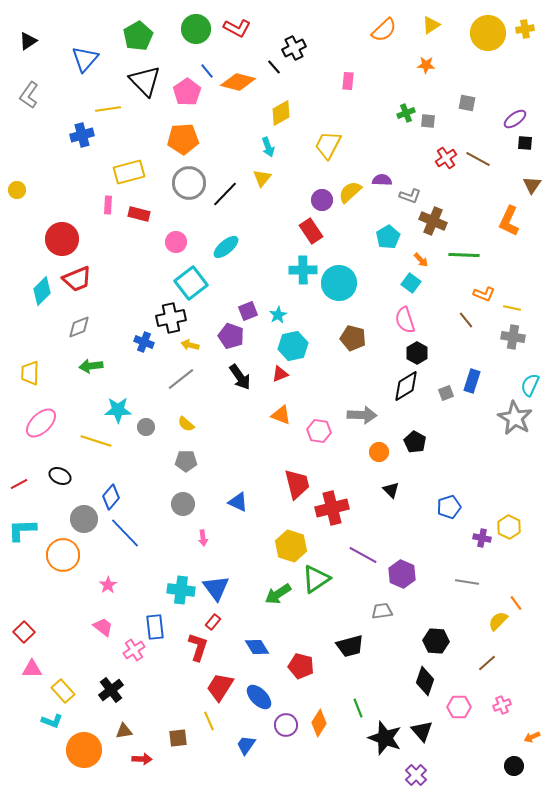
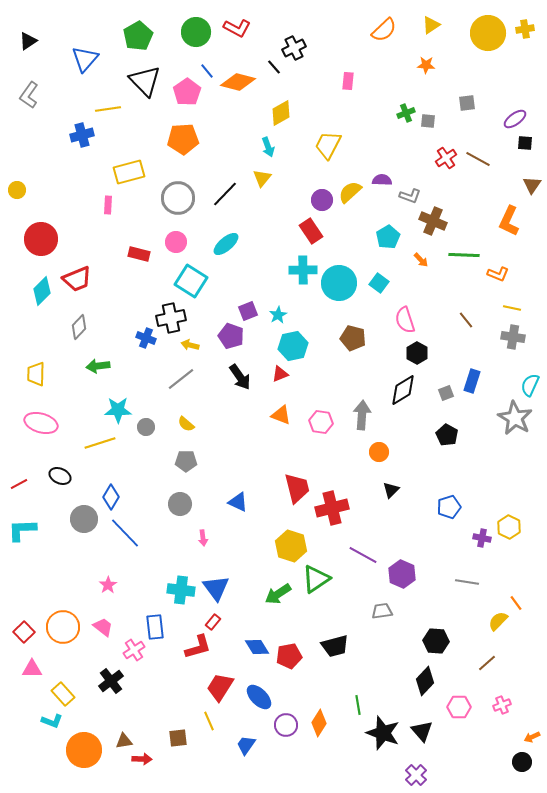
green circle at (196, 29): moved 3 px down
gray square at (467, 103): rotated 18 degrees counterclockwise
gray circle at (189, 183): moved 11 px left, 15 px down
red rectangle at (139, 214): moved 40 px down
red circle at (62, 239): moved 21 px left
cyan ellipse at (226, 247): moved 3 px up
cyan square at (191, 283): moved 2 px up; rotated 20 degrees counterclockwise
cyan square at (411, 283): moved 32 px left
orange L-shape at (484, 294): moved 14 px right, 20 px up
gray diamond at (79, 327): rotated 25 degrees counterclockwise
blue cross at (144, 342): moved 2 px right, 4 px up
green arrow at (91, 366): moved 7 px right
yellow trapezoid at (30, 373): moved 6 px right, 1 px down
black diamond at (406, 386): moved 3 px left, 4 px down
gray arrow at (362, 415): rotated 88 degrees counterclockwise
pink ellipse at (41, 423): rotated 60 degrees clockwise
pink hexagon at (319, 431): moved 2 px right, 9 px up
yellow line at (96, 441): moved 4 px right, 2 px down; rotated 36 degrees counterclockwise
black pentagon at (415, 442): moved 32 px right, 7 px up
red trapezoid at (297, 484): moved 4 px down
black triangle at (391, 490): rotated 30 degrees clockwise
blue diamond at (111, 497): rotated 10 degrees counterclockwise
gray circle at (183, 504): moved 3 px left
orange circle at (63, 555): moved 72 px down
black trapezoid at (350, 646): moved 15 px left
red L-shape at (198, 647): rotated 56 degrees clockwise
red pentagon at (301, 666): moved 12 px left, 10 px up; rotated 25 degrees counterclockwise
black diamond at (425, 681): rotated 24 degrees clockwise
black cross at (111, 690): moved 9 px up
yellow rectangle at (63, 691): moved 3 px down
green line at (358, 708): moved 3 px up; rotated 12 degrees clockwise
brown triangle at (124, 731): moved 10 px down
black star at (385, 738): moved 2 px left, 5 px up
black circle at (514, 766): moved 8 px right, 4 px up
